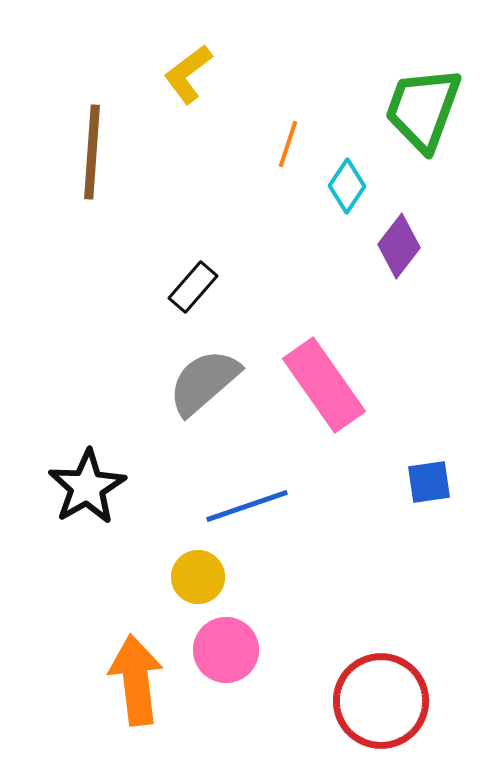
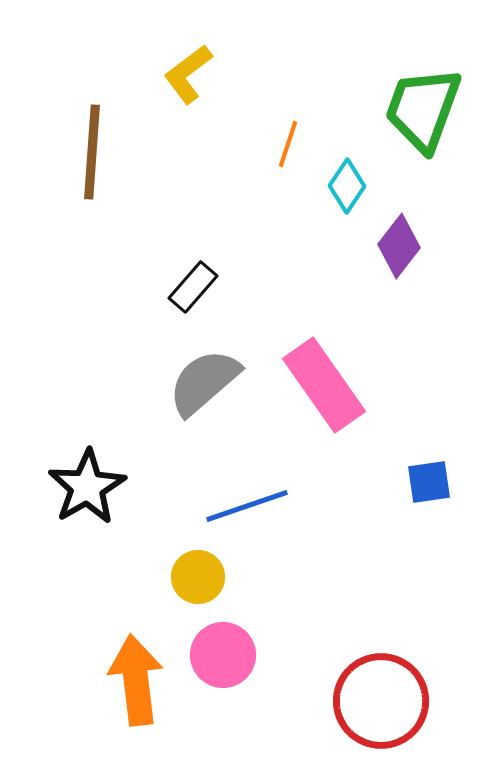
pink circle: moved 3 px left, 5 px down
